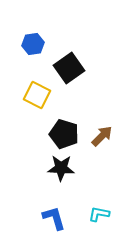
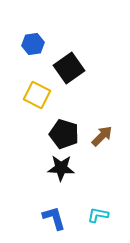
cyan L-shape: moved 1 px left, 1 px down
